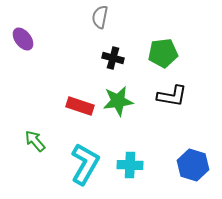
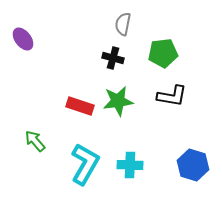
gray semicircle: moved 23 px right, 7 px down
